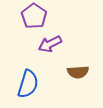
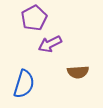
purple pentagon: moved 2 px down; rotated 10 degrees clockwise
blue semicircle: moved 4 px left
